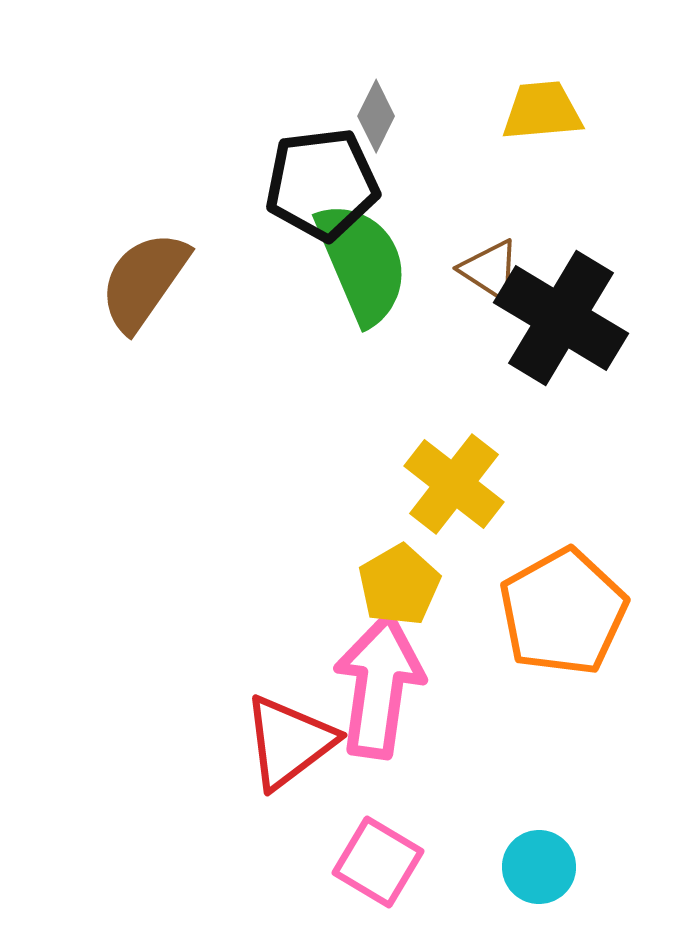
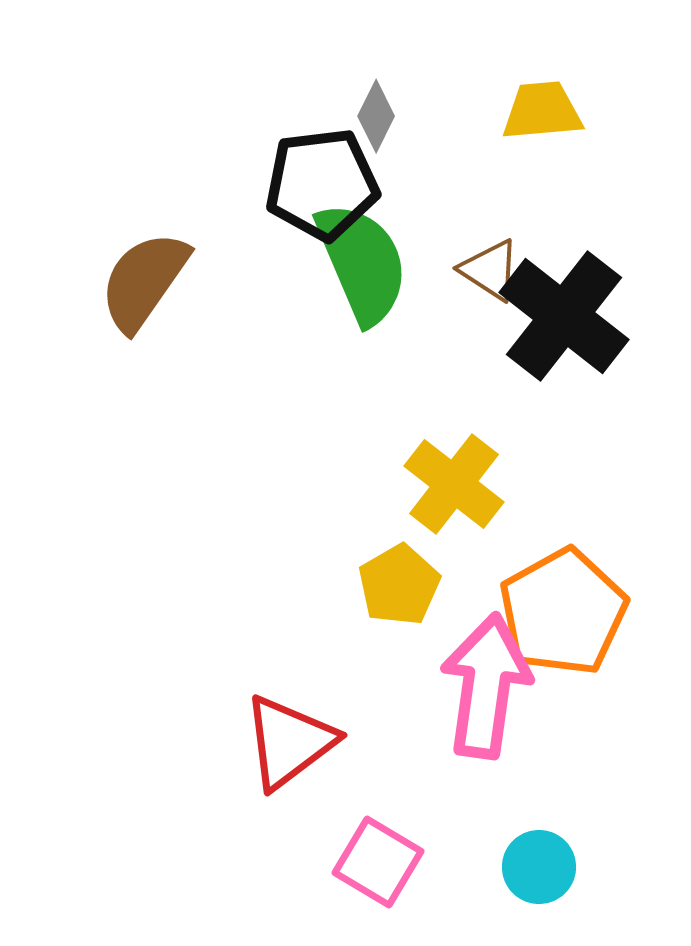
black cross: moved 3 px right, 2 px up; rotated 7 degrees clockwise
pink arrow: moved 107 px right
